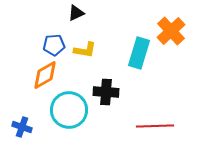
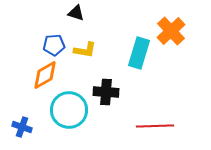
black triangle: rotated 42 degrees clockwise
